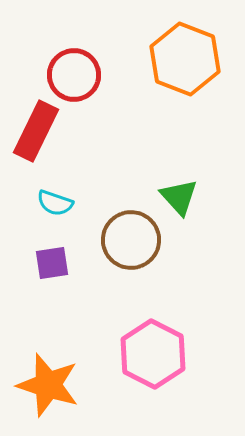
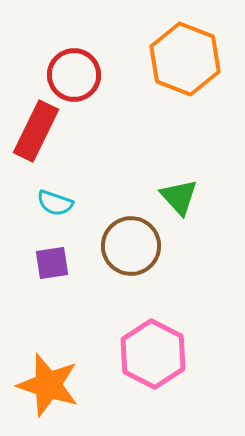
brown circle: moved 6 px down
